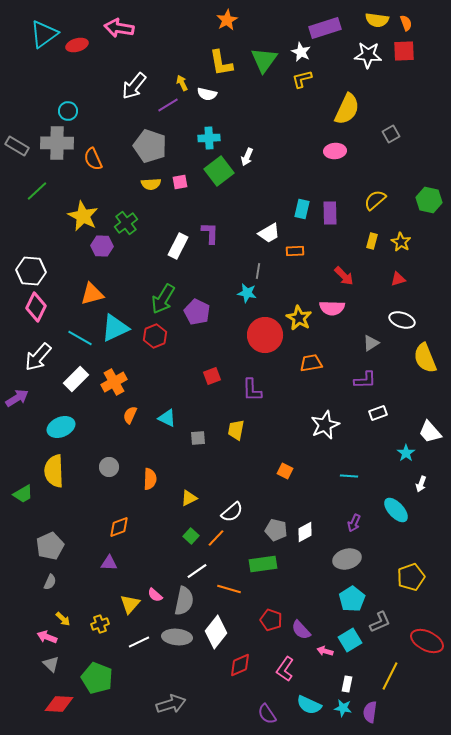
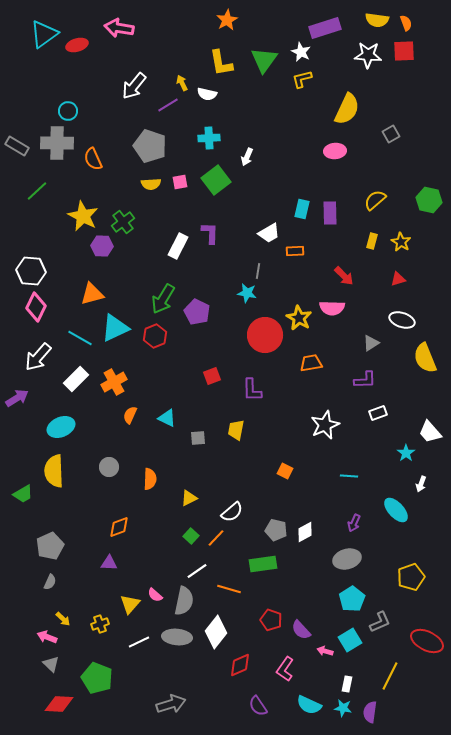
green square at (219, 171): moved 3 px left, 9 px down
green cross at (126, 223): moved 3 px left, 1 px up
purple semicircle at (267, 714): moved 9 px left, 8 px up
